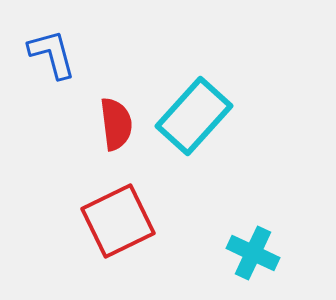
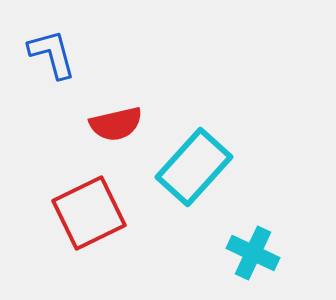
cyan rectangle: moved 51 px down
red semicircle: rotated 84 degrees clockwise
red square: moved 29 px left, 8 px up
